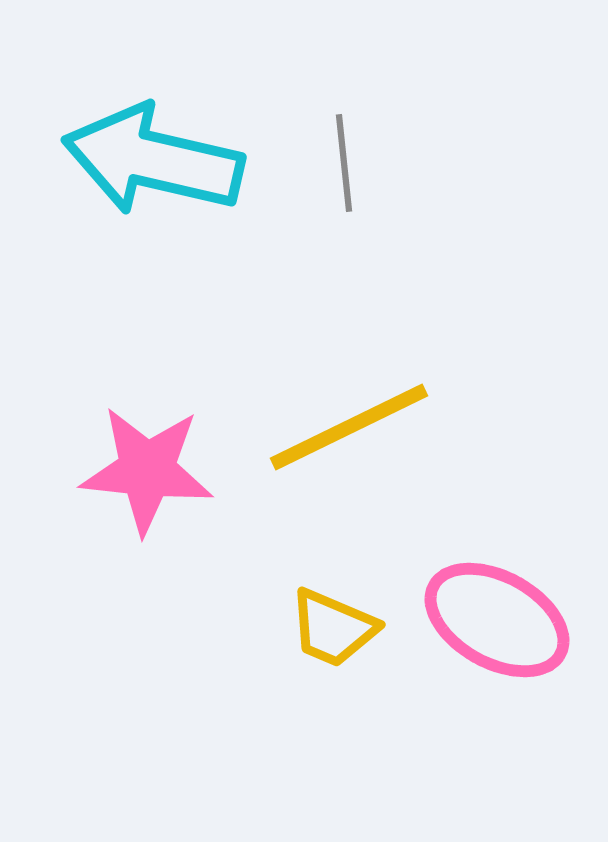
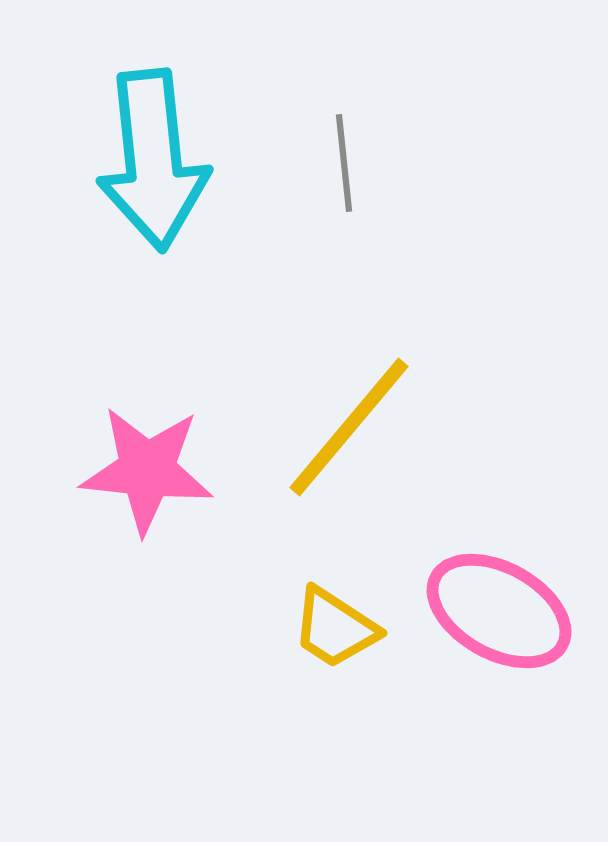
cyan arrow: rotated 109 degrees counterclockwise
yellow line: rotated 24 degrees counterclockwise
pink ellipse: moved 2 px right, 9 px up
yellow trapezoid: moved 2 px right; rotated 10 degrees clockwise
